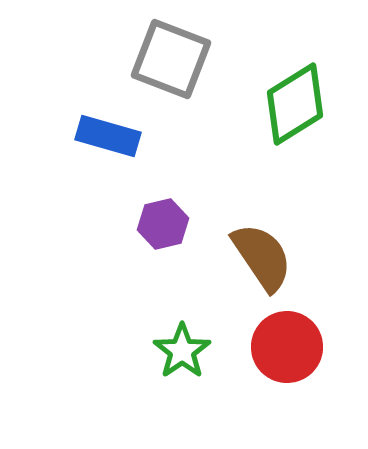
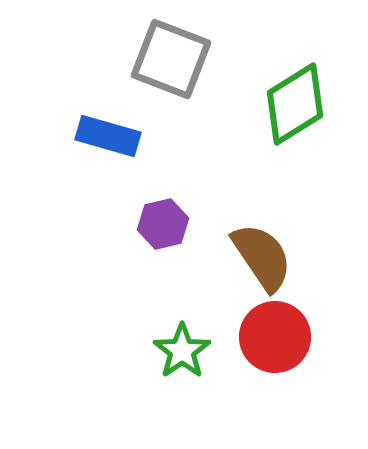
red circle: moved 12 px left, 10 px up
